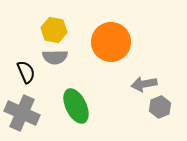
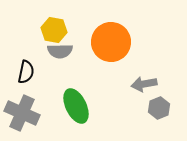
gray semicircle: moved 5 px right, 6 px up
black semicircle: rotated 35 degrees clockwise
gray hexagon: moved 1 px left, 1 px down
